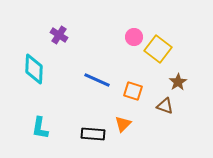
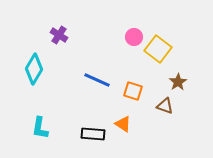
cyan diamond: rotated 28 degrees clockwise
orange triangle: rotated 42 degrees counterclockwise
